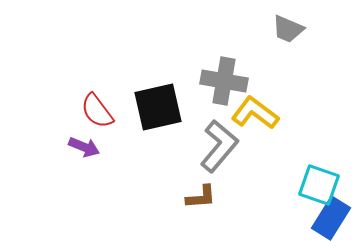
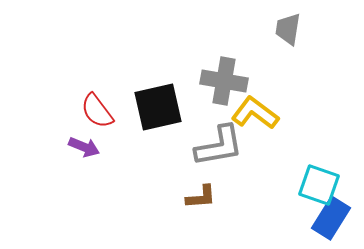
gray trapezoid: rotated 76 degrees clockwise
gray L-shape: rotated 40 degrees clockwise
